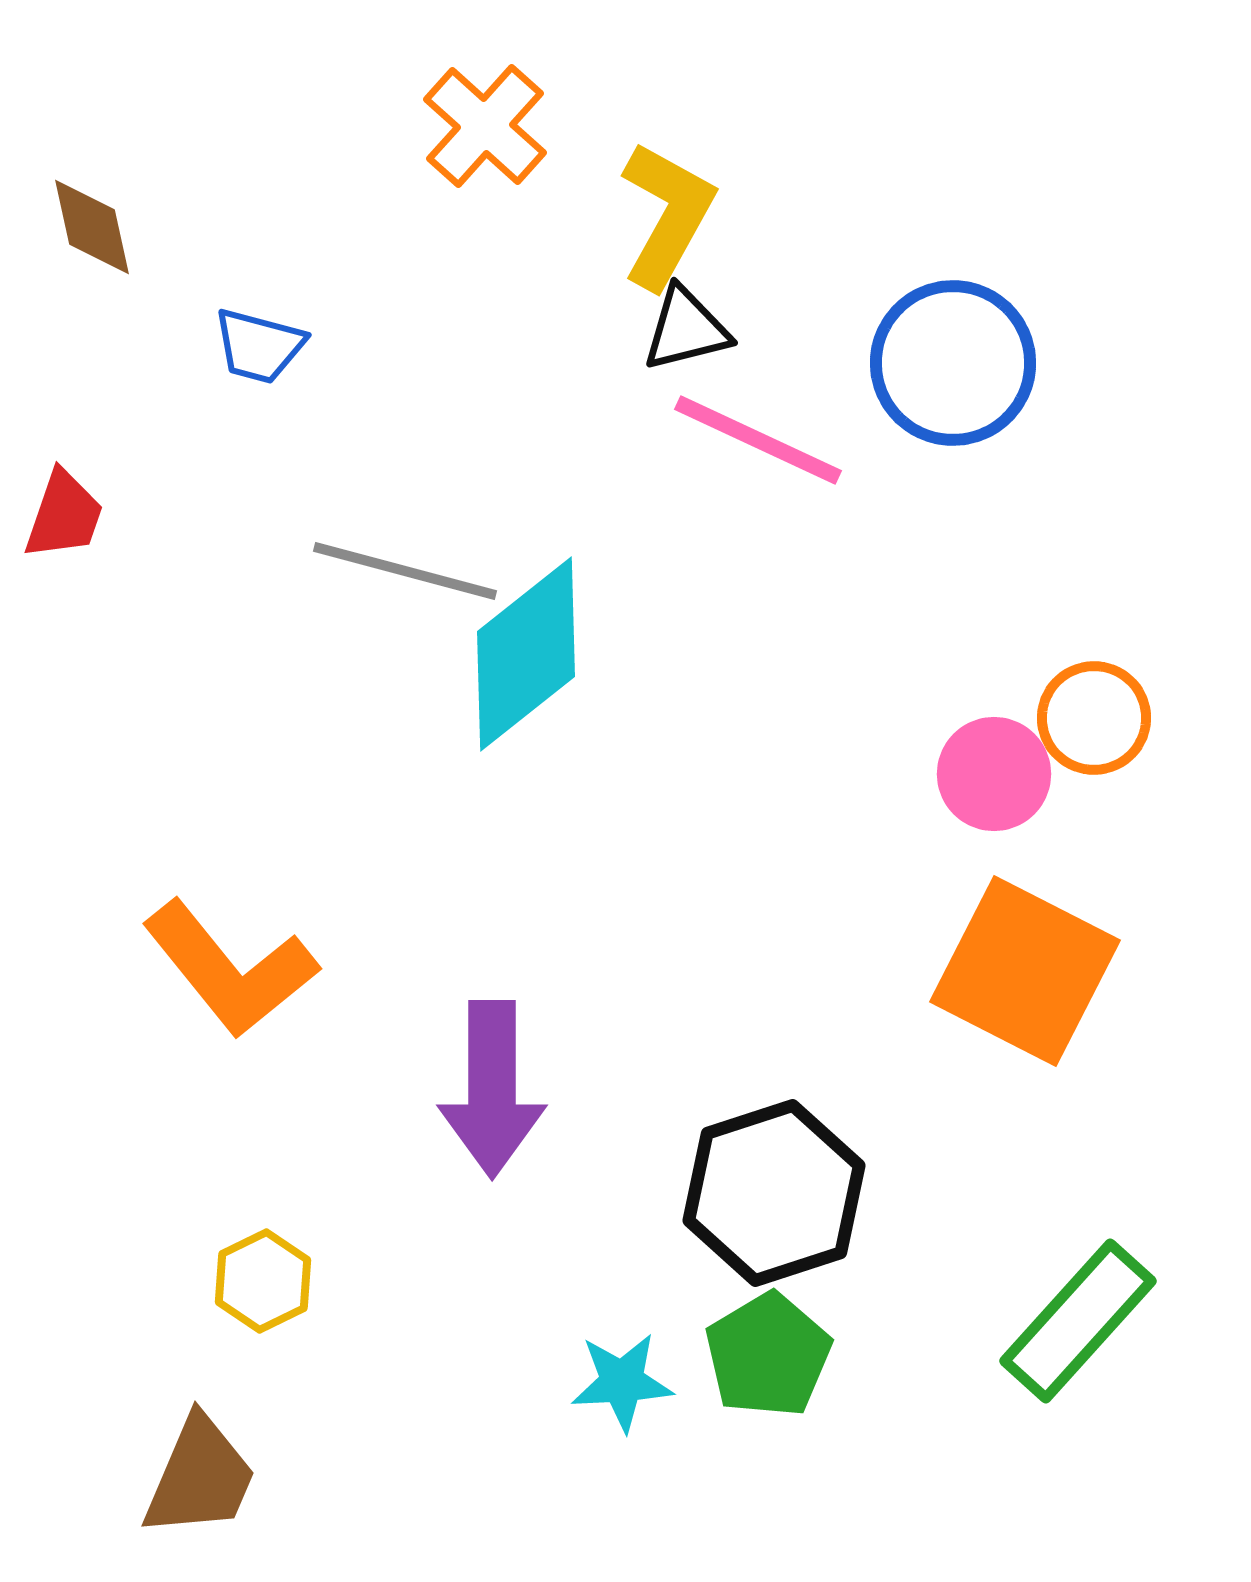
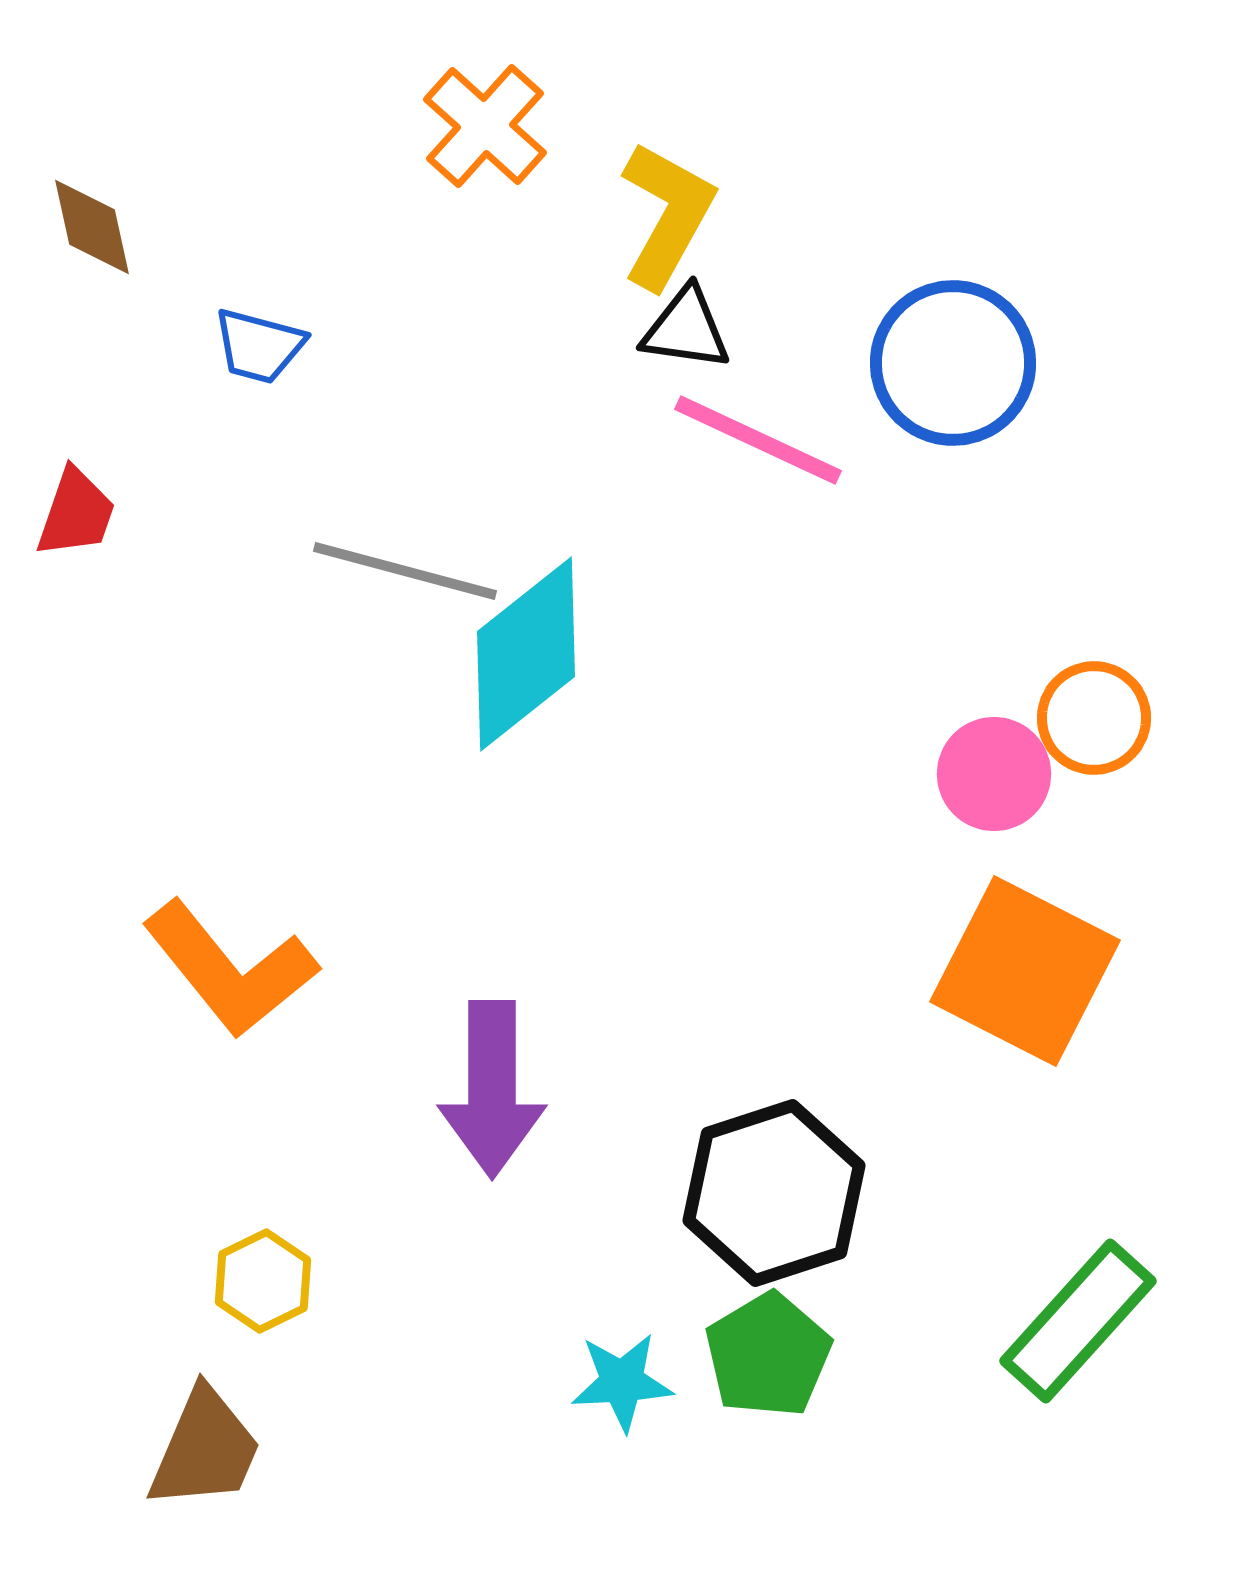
black triangle: rotated 22 degrees clockwise
red trapezoid: moved 12 px right, 2 px up
brown trapezoid: moved 5 px right, 28 px up
